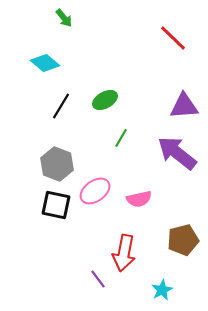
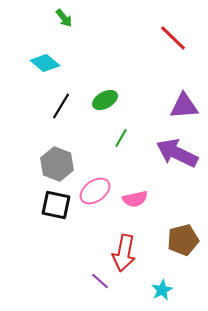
purple arrow: rotated 12 degrees counterclockwise
pink semicircle: moved 4 px left
purple line: moved 2 px right, 2 px down; rotated 12 degrees counterclockwise
